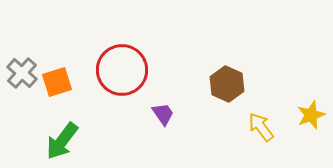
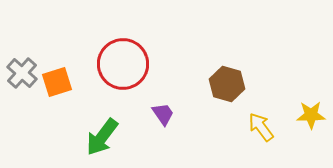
red circle: moved 1 px right, 6 px up
brown hexagon: rotated 8 degrees counterclockwise
yellow star: rotated 20 degrees clockwise
green arrow: moved 40 px right, 4 px up
